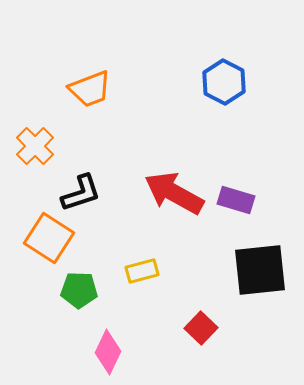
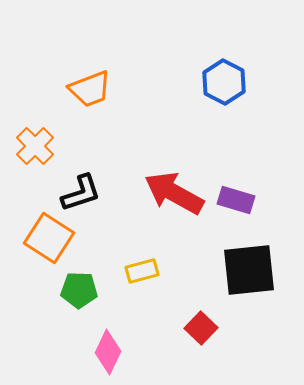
black square: moved 11 px left
